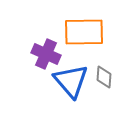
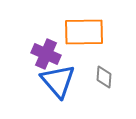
blue triangle: moved 13 px left
